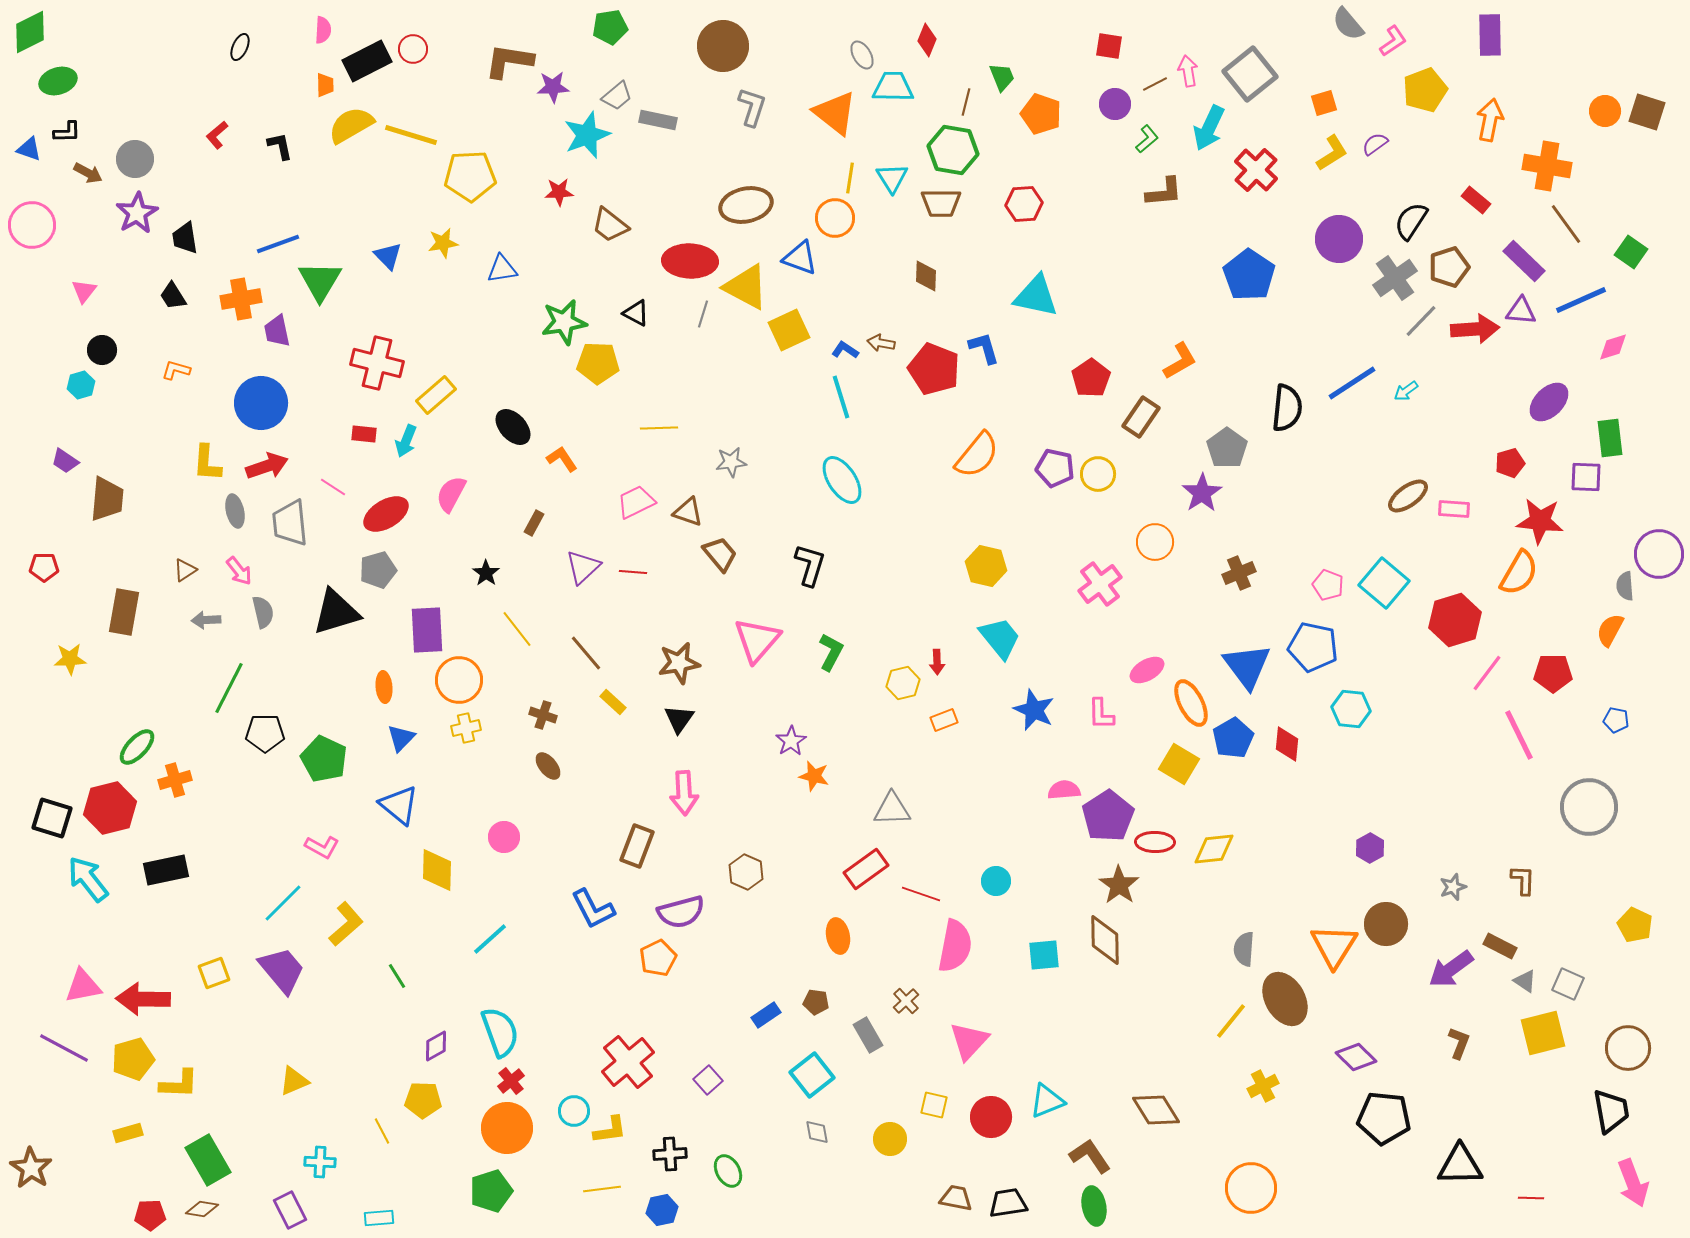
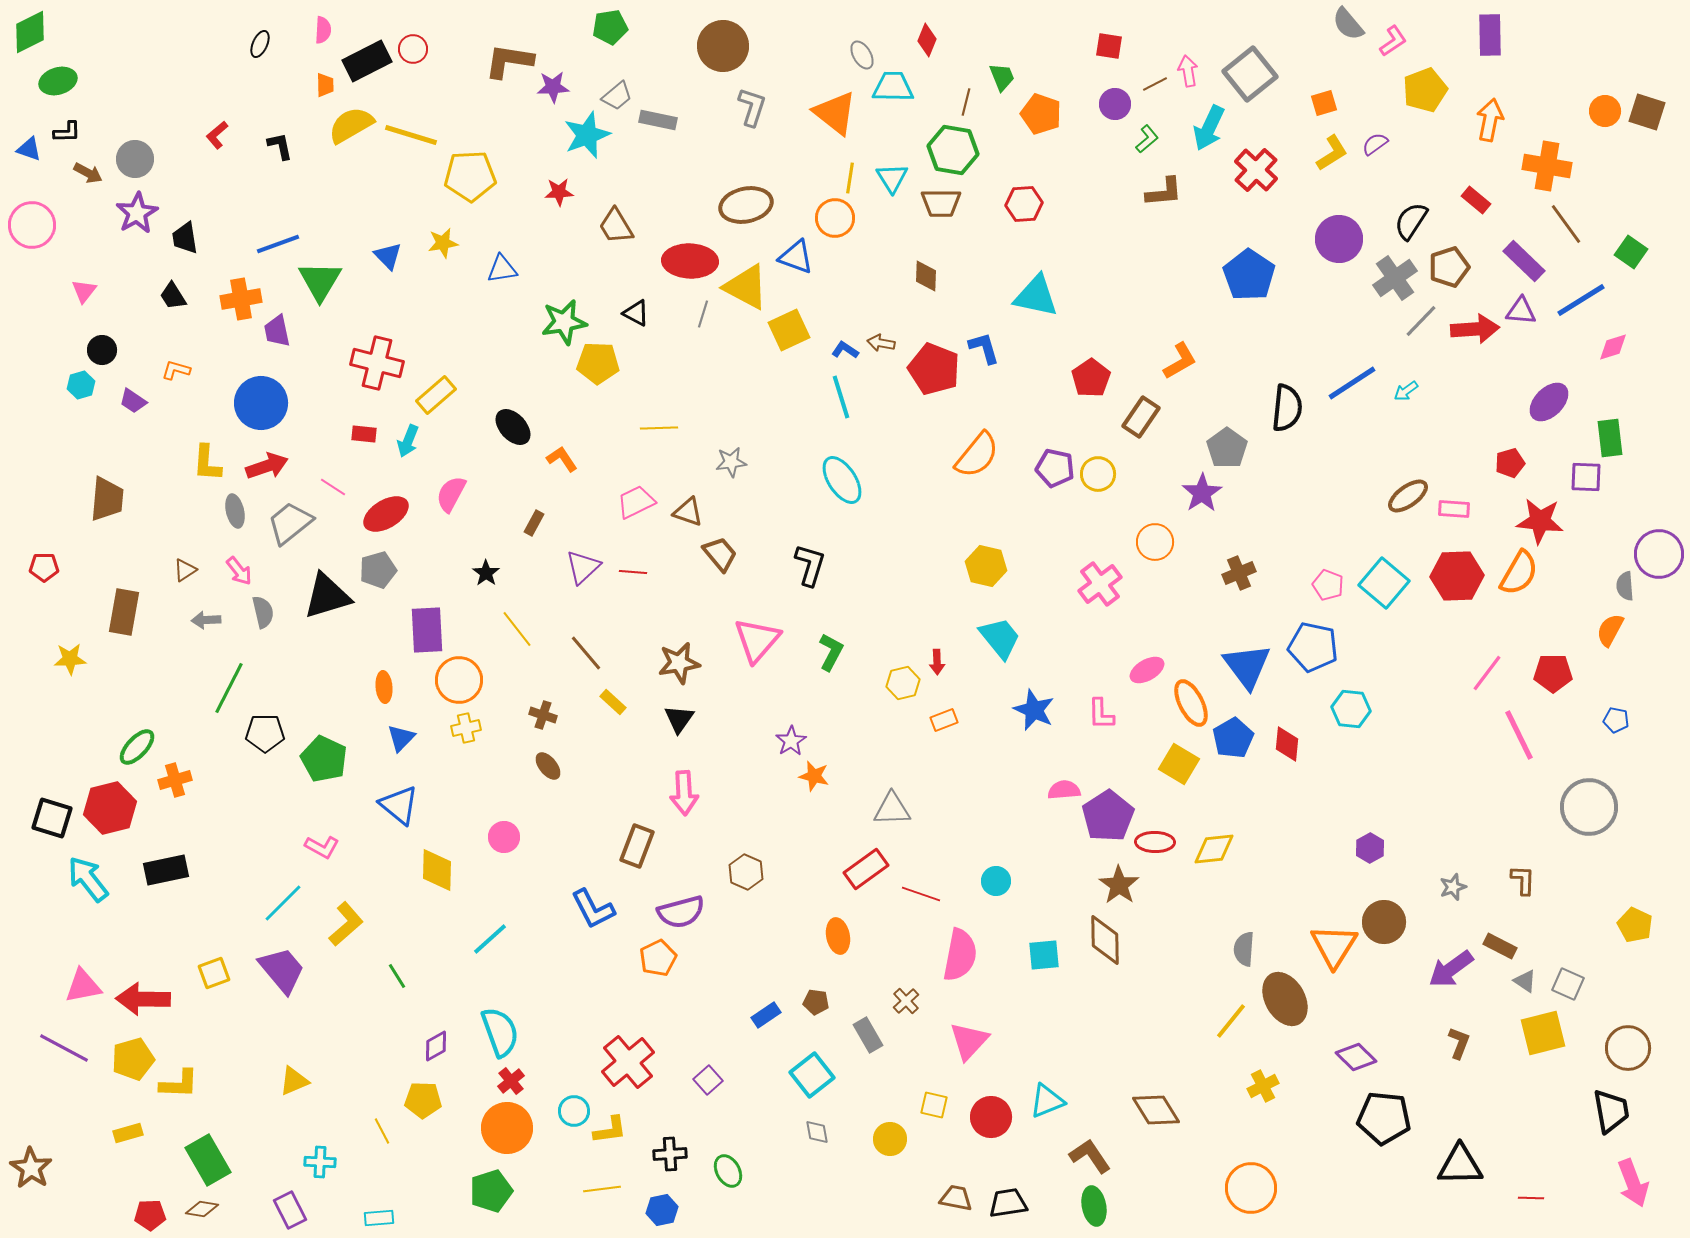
black ellipse at (240, 47): moved 20 px right, 3 px up
brown trapezoid at (610, 225): moved 6 px right, 1 px down; rotated 21 degrees clockwise
blue triangle at (800, 258): moved 4 px left, 1 px up
blue line at (1581, 300): rotated 8 degrees counterclockwise
cyan arrow at (406, 441): moved 2 px right
purple trapezoid at (65, 461): moved 68 px right, 60 px up
gray trapezoid at (290, 523): rotated 57 degrees clockwise
black triangle at (336, 612): moved 9 px left, 16 px up
red hexagon at (1455, 620): moved 2 px right, 44 px up; rotated 15 degrees clockwise
brown circle at (1386, 924): moved 2 px left, 2 px up
pink semicircle at (955, 946): moved 5 px right, 9 px down
